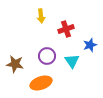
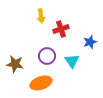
red cross: moved 5 px left
blue star: moved 3 px up
